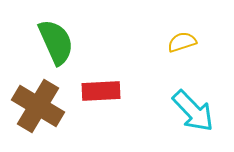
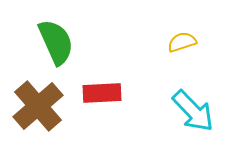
red rectangle: moved 1 px right, 2 px down
brown cross: rotated 18 degrees clockwise
